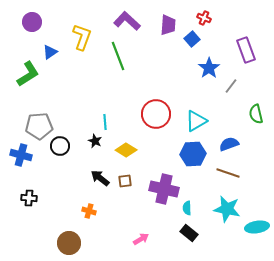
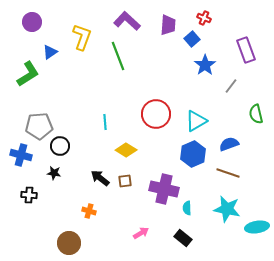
blue star: moved 4 px left, 3 px up
black star: moved 41 px left, 32 px down; rotated 16 degrees counterclockwise
blue hexagon: rotated 20 degrees counterclockwise
black cross: moved 3 px up
black rectangle: moved 6 px left, 5 px down
pink arrow: moved 6 px up
